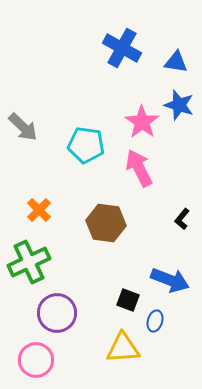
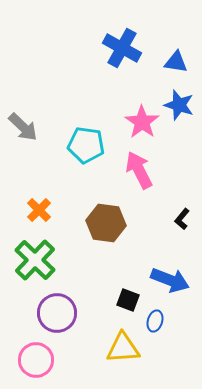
pink arrow: moved 2 px down
green cross: moved 6 px right, 2 px up; rotated 21 degrees counterclockwise
